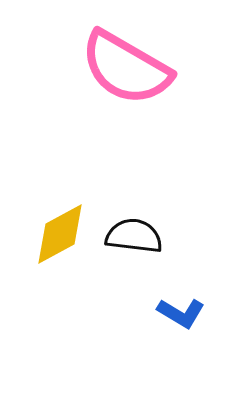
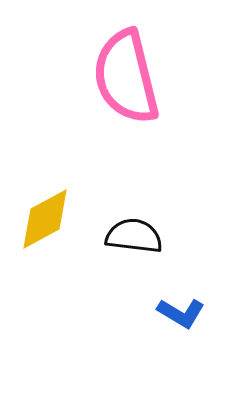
pink semicircle: moved 9 px down; rotated 46 degrees clockwise
yellow diamond: moved 15 px left, 15 px up
